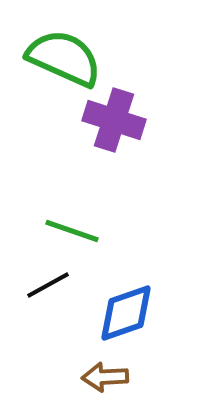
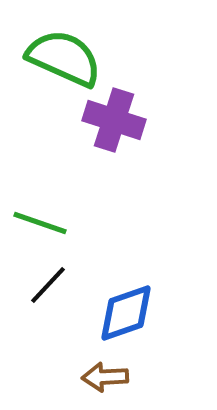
green line: moved 32 px left, 8 px up
black line: rotated 18 degrees counterclockwise
